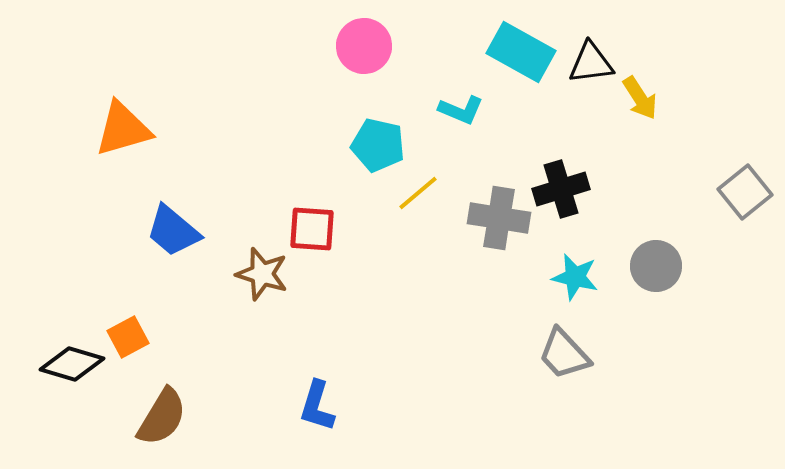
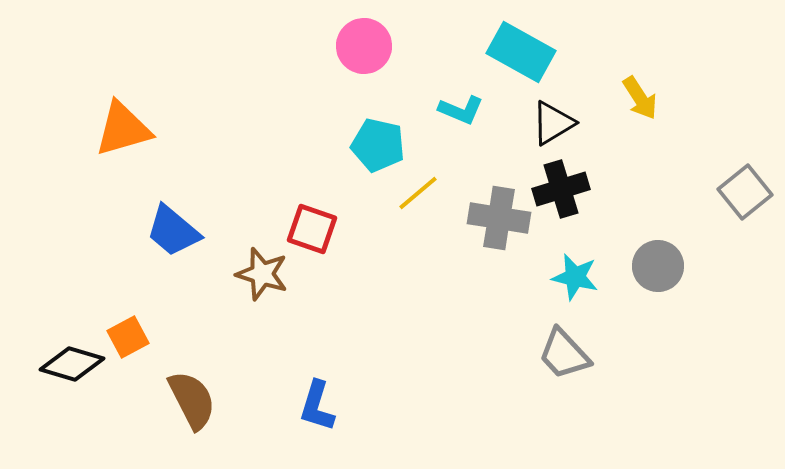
black triangle: moved 38 px left, 60 px down; rotated 24 degrees counterclockwise
red square: rotated 15 degrees clockwise
gray circle: moved 2 px right
brown semicircle: moved 30 px right, 17 px up; rotated 58 degrees counterclockwise
